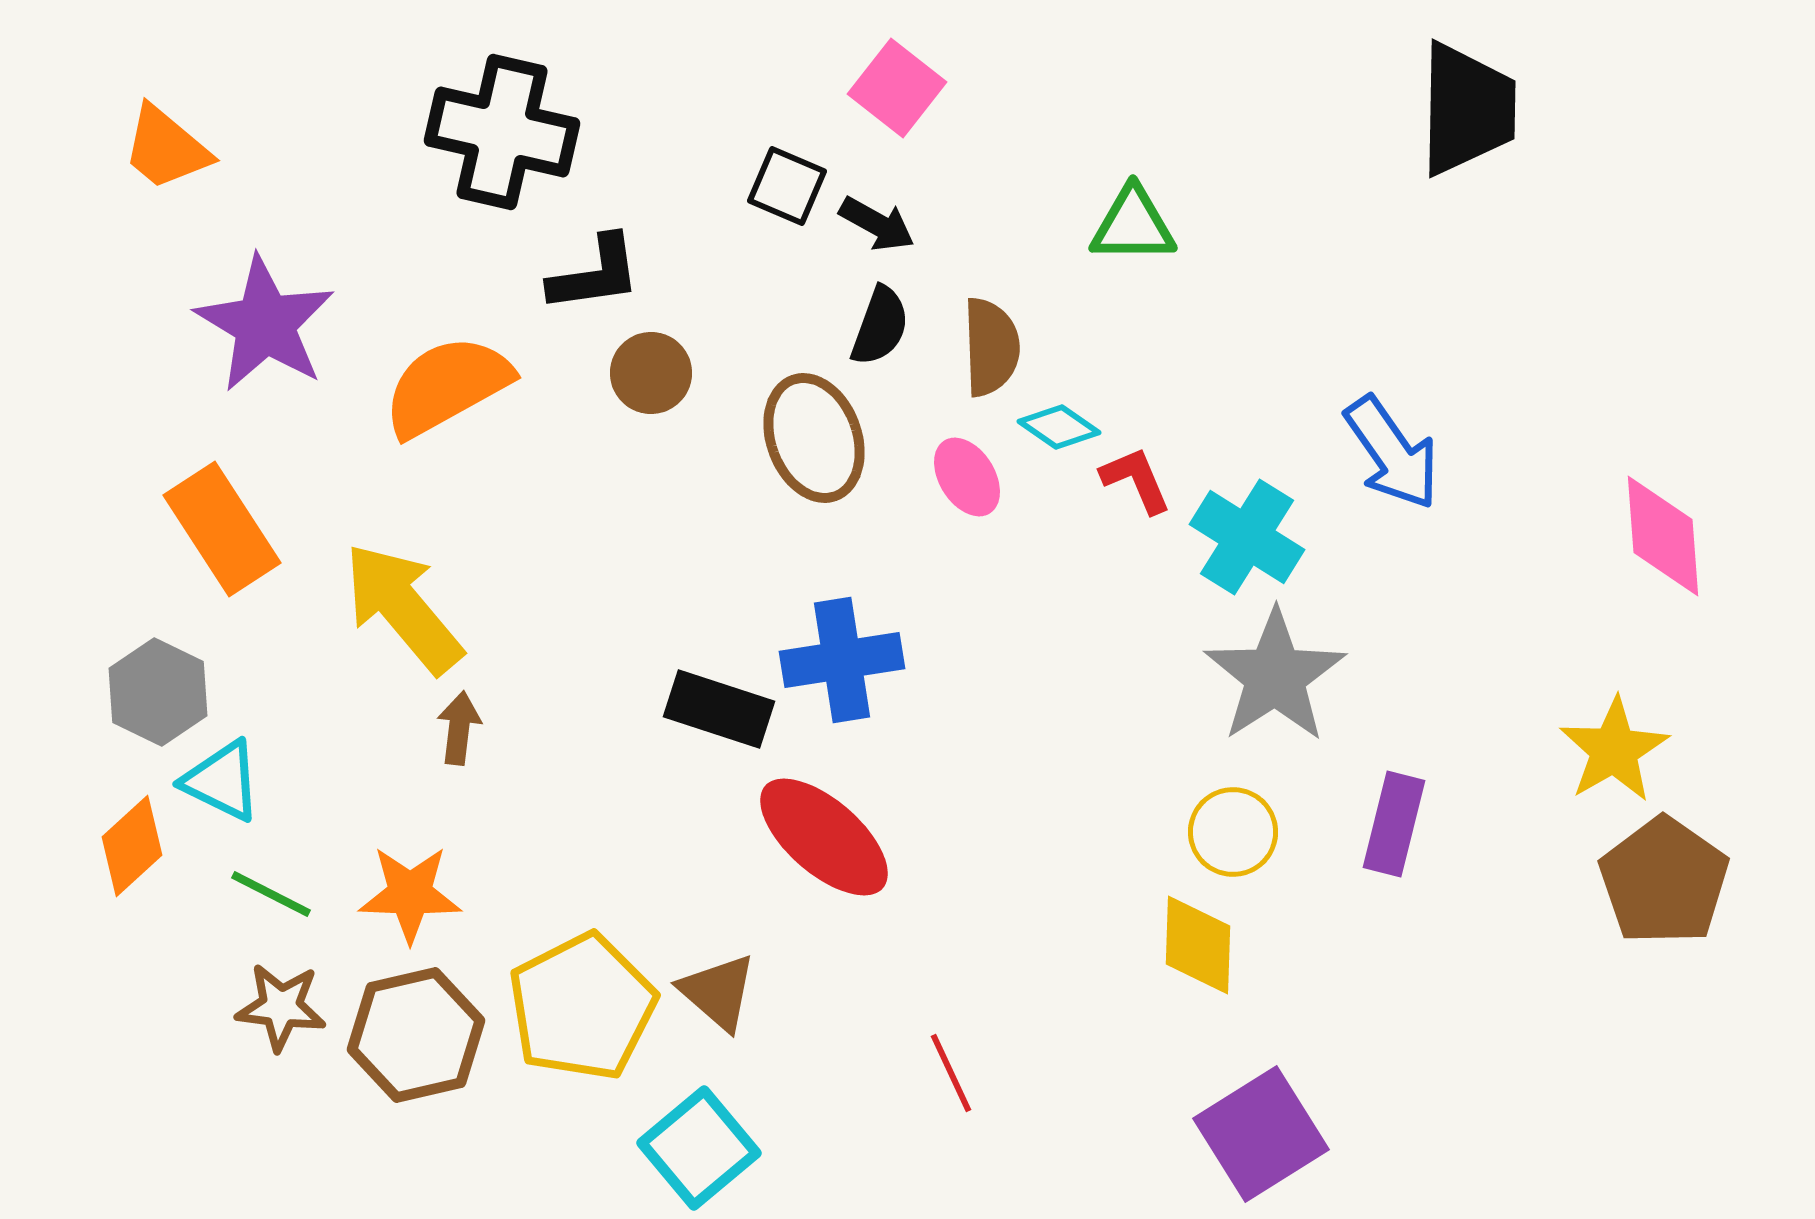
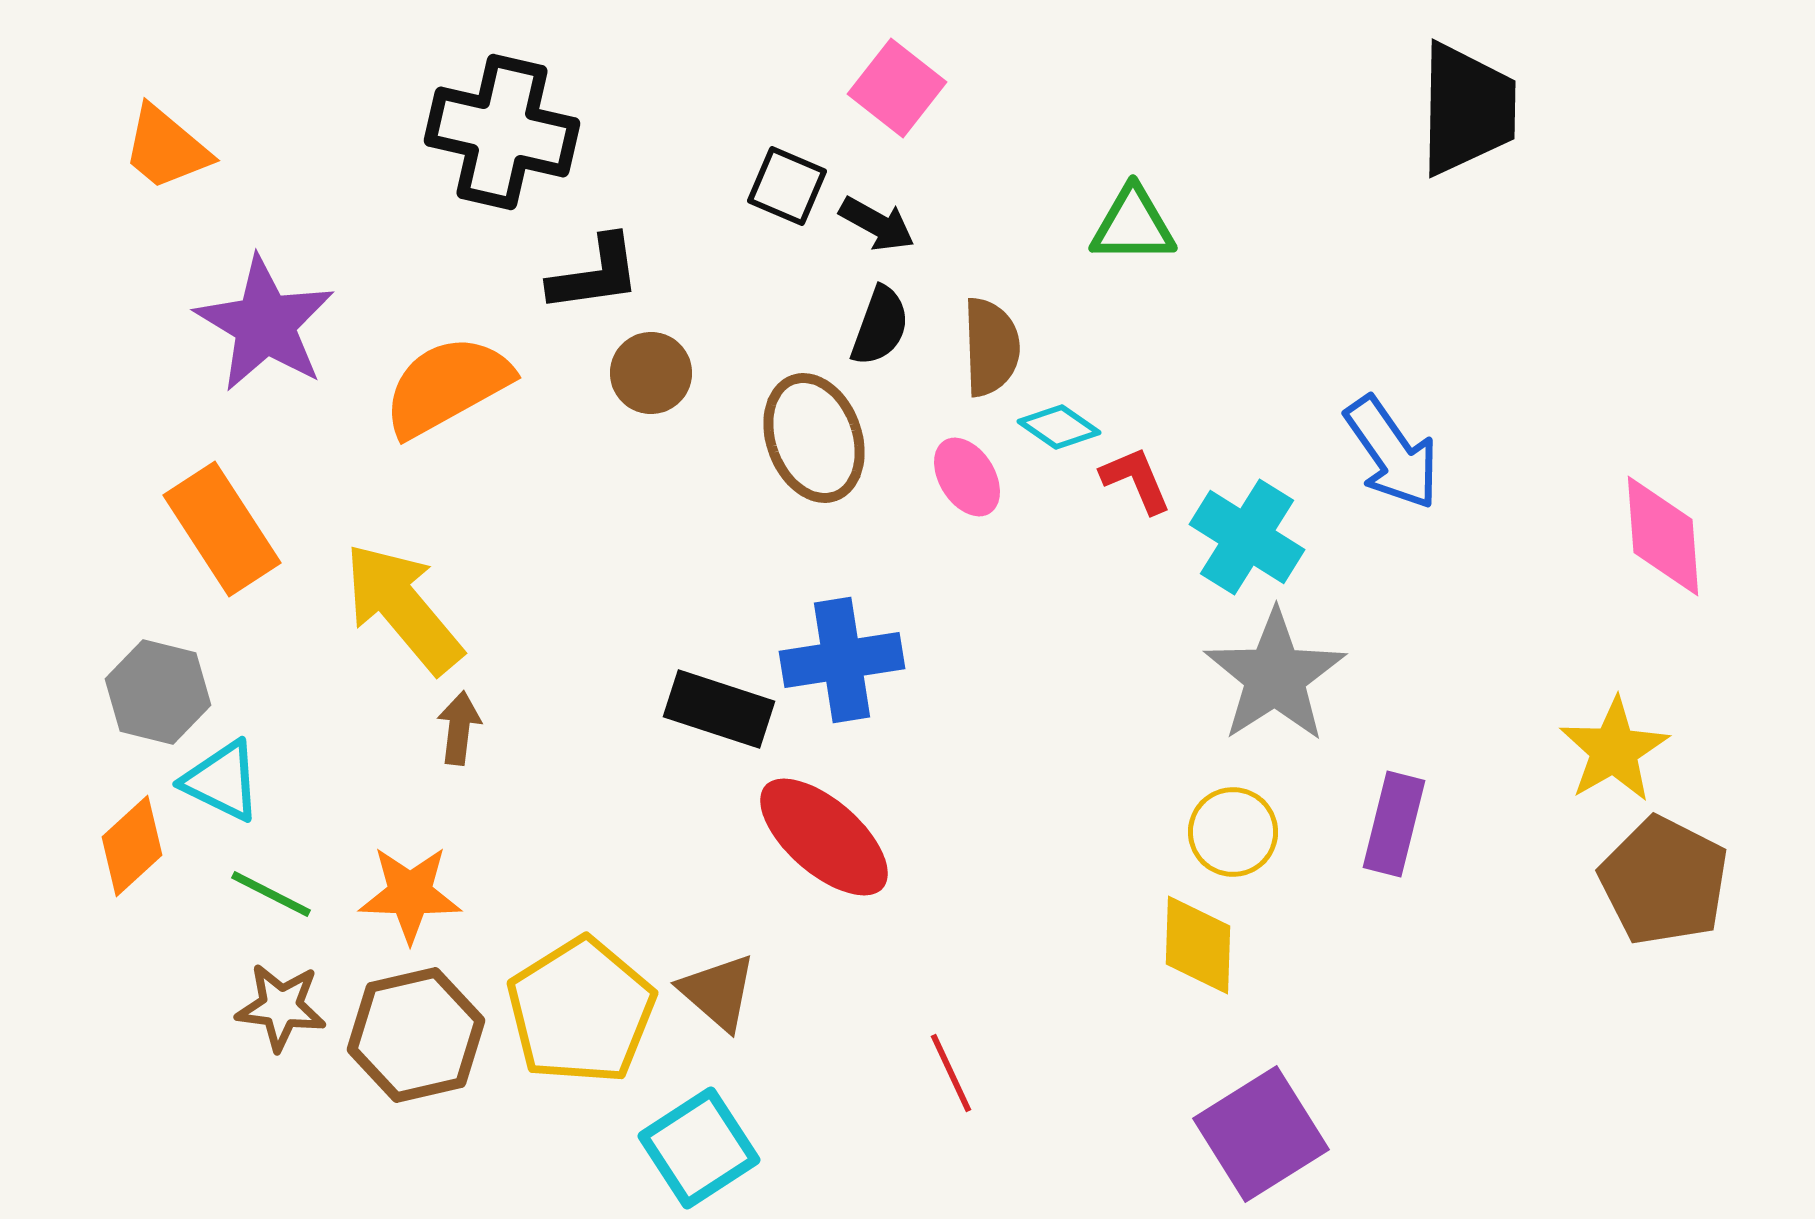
gray hexagon at (158, 692): rotated 12 degrees counterclockwise
brown pentagon at (1664, 881): rotated 8 degrees counterclockwise
yellow pentagon at (582, 1007): moved 1 px left, 4 px down; rotated 5 degrees counterclockwise
cyan square at (699, 1148): rotated 7 degrees clockwise
